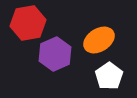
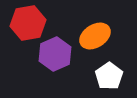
orange ellipse: moved 4 px left, 4 px up
